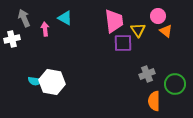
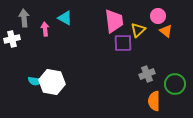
gray arrow: rotated 18 degrees clockwise
yellow triangle: rotated 21 degrees clockwise
